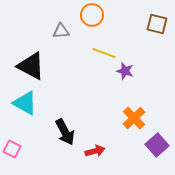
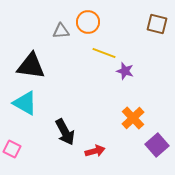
orange circle: moved 4 px left, 7 px down
black triangle: rotated 20 degrees counterclockwise
orange cross: moved 1 px left
